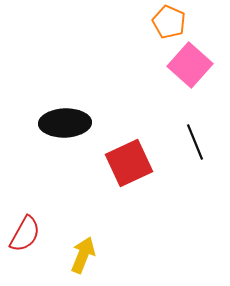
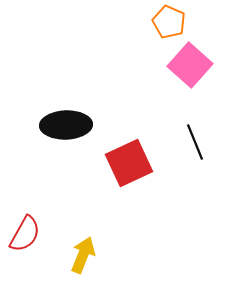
black ellipse: moved 1 px right, 2 px down
